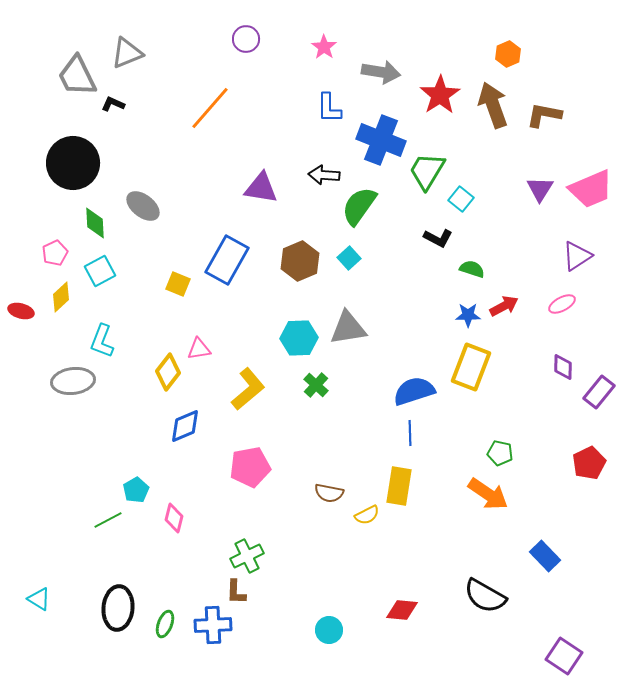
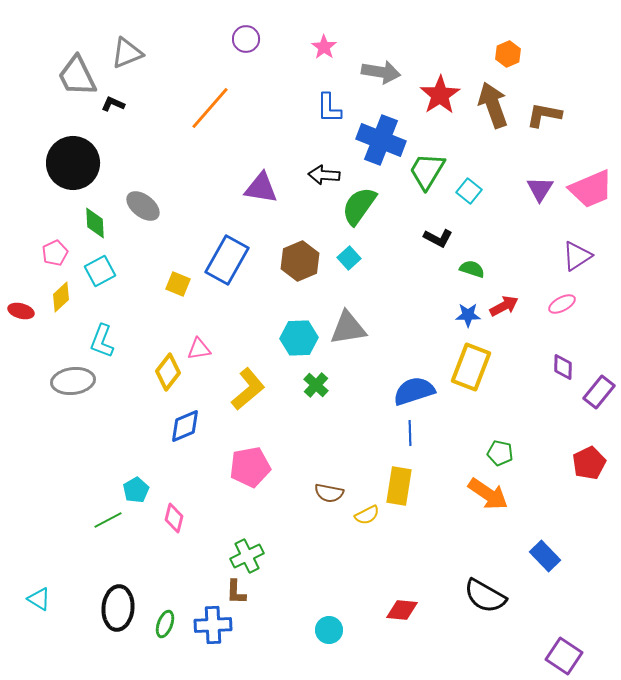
cyan square at (461, 199): moved 8 px right, 8 px up
